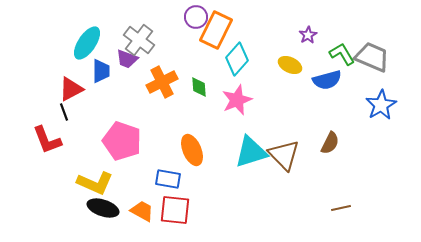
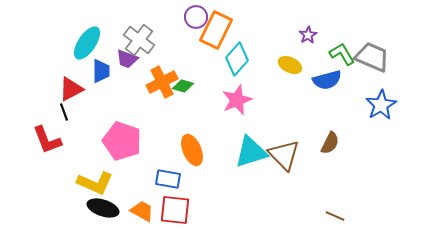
green diamond: moved 16 px left, 1 px up; rotated 70 degrees counterclockwise
brown line: moved 6 px left, 8 px down; rotated 36 degrees clockwise
